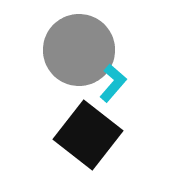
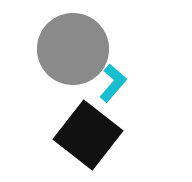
gray circle: moved 6 px left, 1 px up
